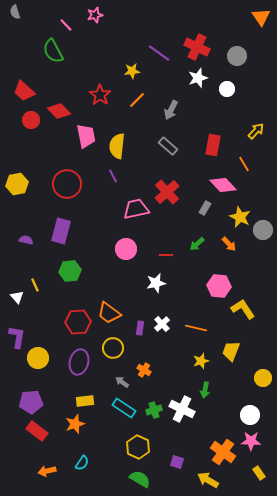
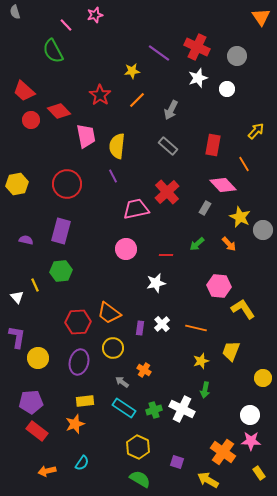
green hexagon at (70, 271): moved 9 px left
